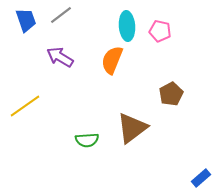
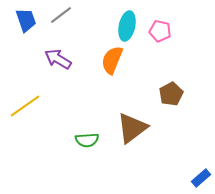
cyan ellipse: rotated 16 degrees clockwise
purple arrow: moved 2 px left, 2 px down
